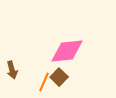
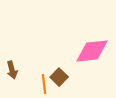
pink diamond: moved 25 px right
orange line: moved 2 px down; rotated 30 degrees counterclockwise
